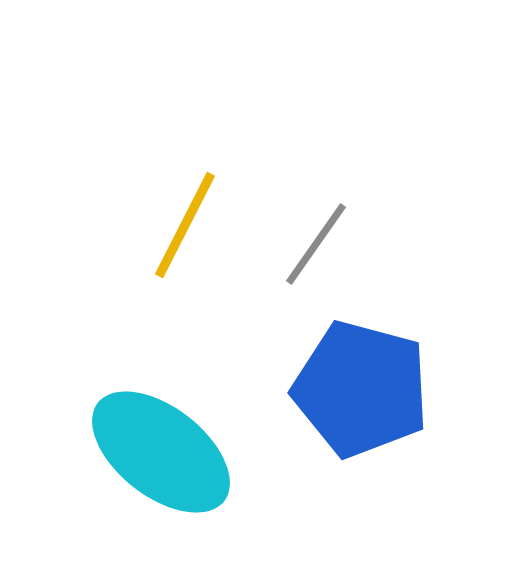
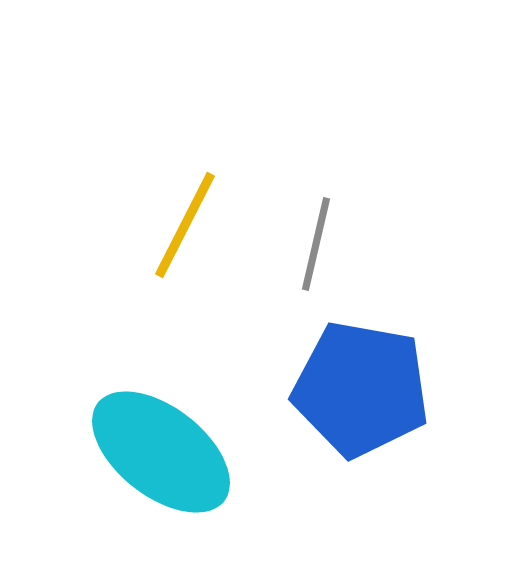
gray line: rotated 22 degrees counterclockwise
blue pentagon: rotated 5 degrees counterclockwise
